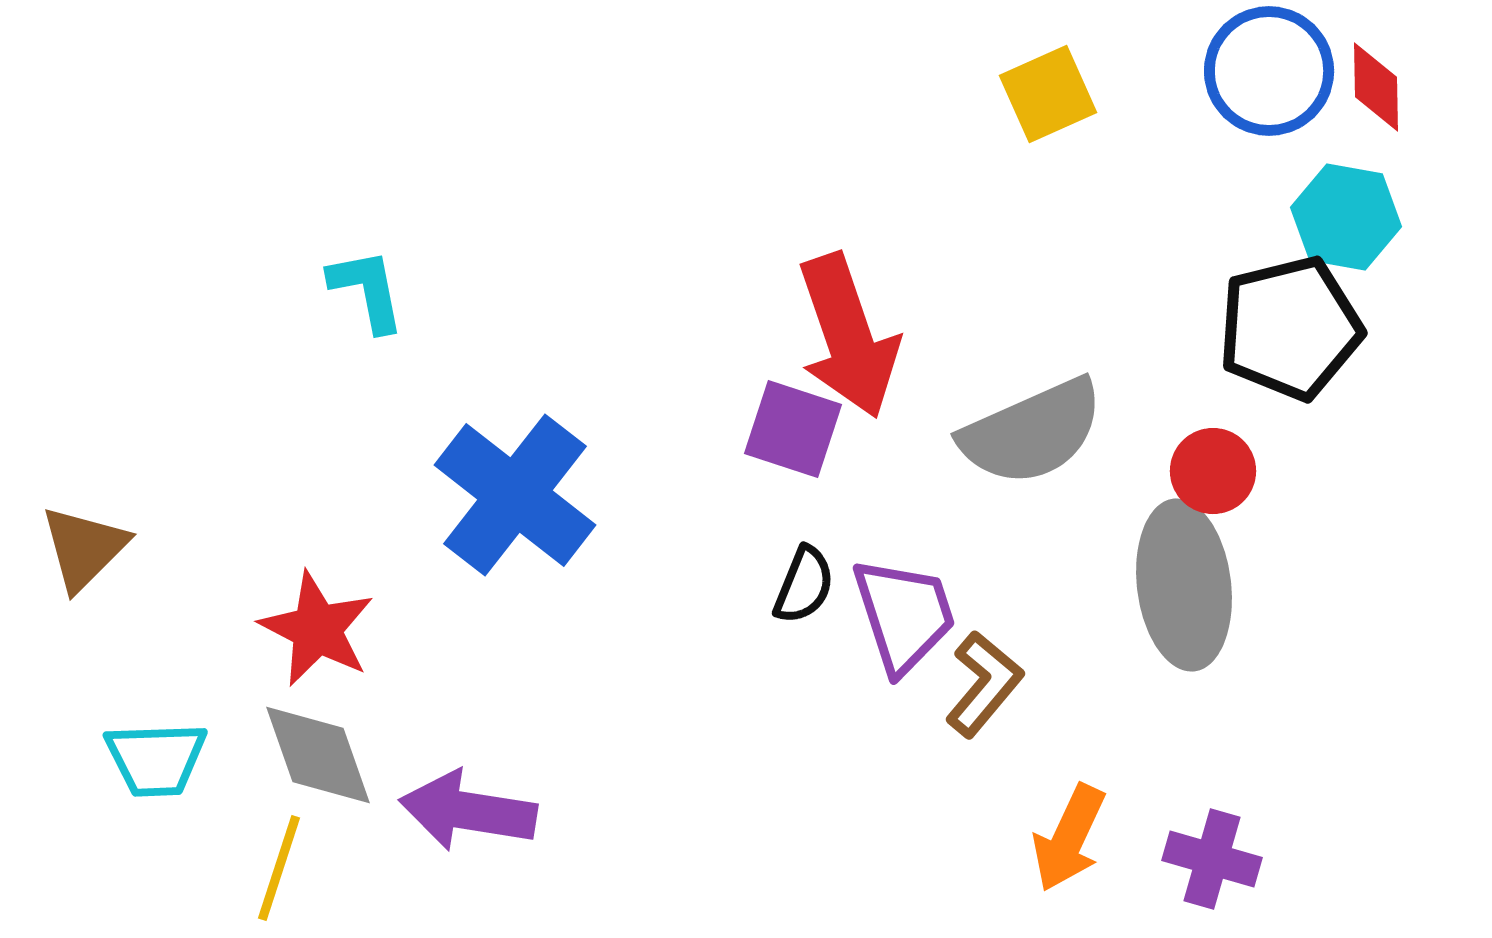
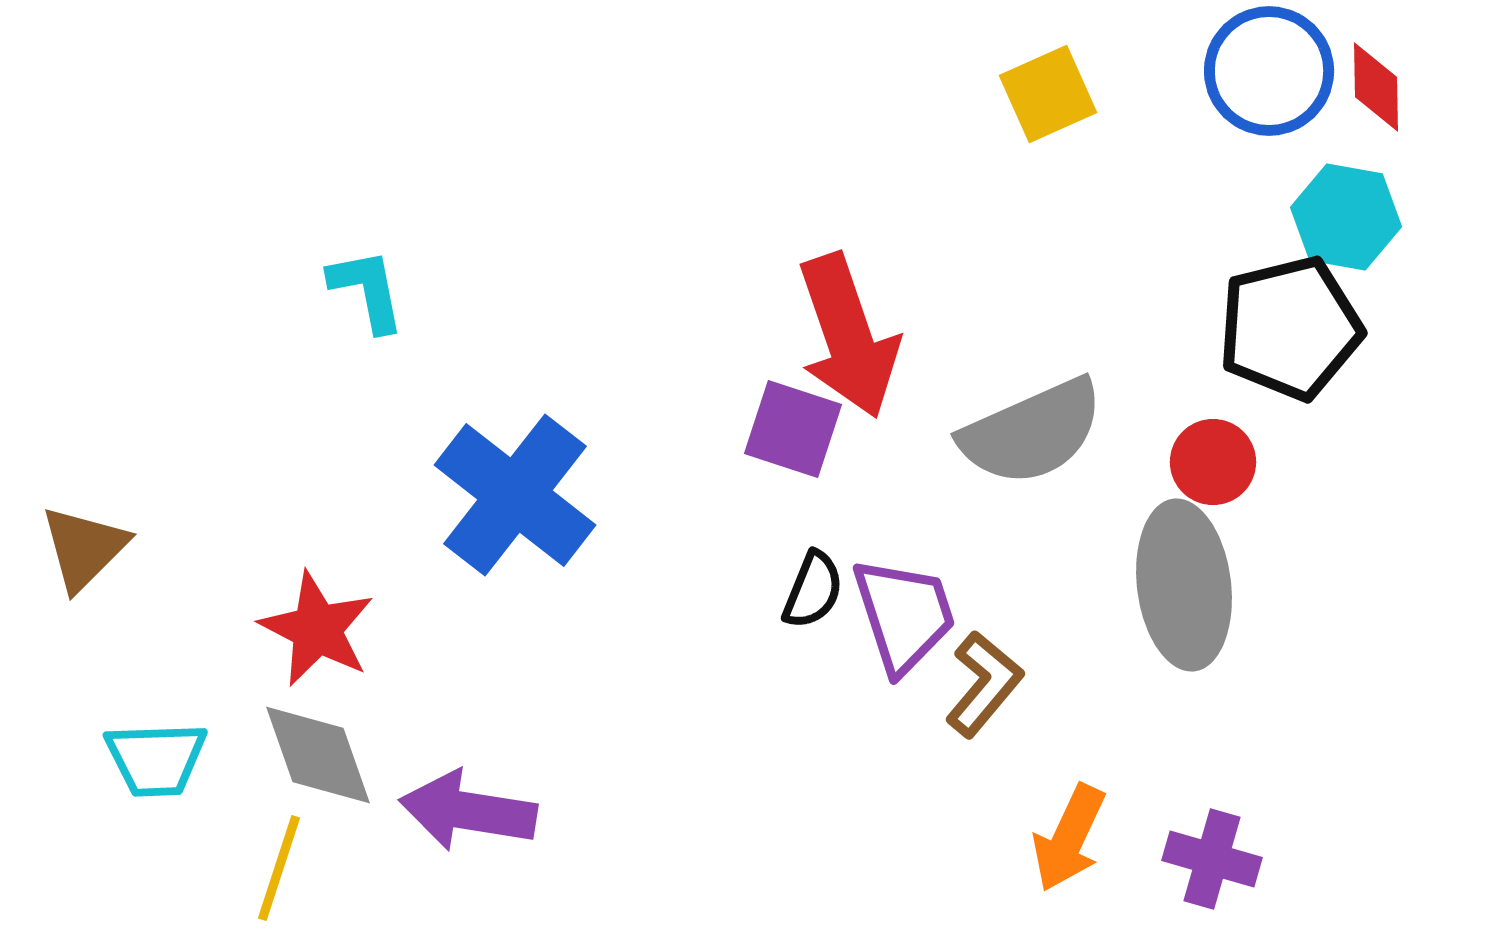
red circle: moved 9 px up
black semicircle: moved 9 px right, 5 px down
